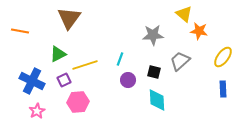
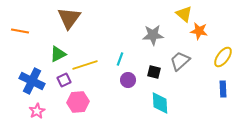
cyan diamond: moved 3 px right, 3 px down
